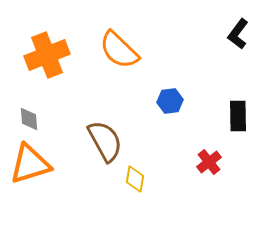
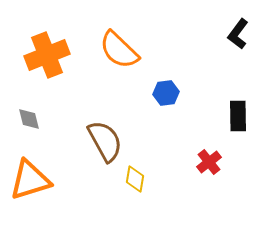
blue hexagon: moved 4 px left, 8 px up
gray diamond: rotated 10 degrees counterclockwise
orange triangle: moved 16 px down
